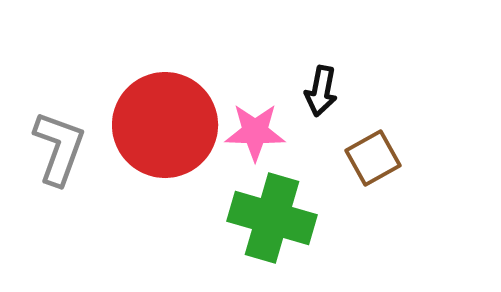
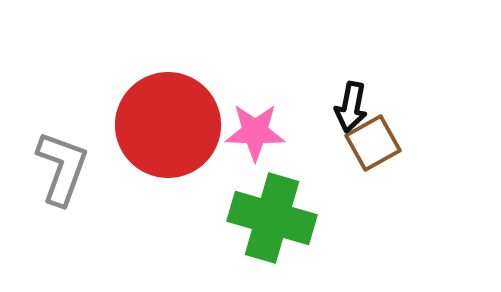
black arrow: moved 30 px right, 16 px down
red circle: moved 3 px right
gray L-shape: moved 3 px right, 20 px down
brown square: moved 15 px up
